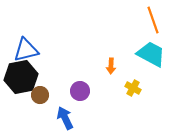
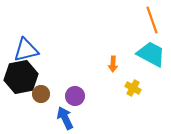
orange line: moved 1 px left
orange arrow: moved 2 px right, 2 px up
purple circle: moved 5 px left, 5 px down
brown circle: moved 1 px right, 1 px up
